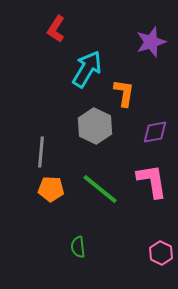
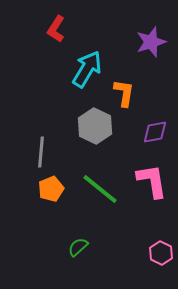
orange pentagon: rotated 25 degrees counterclockwise
green semicircle: rotated 55 degrees clockwise
